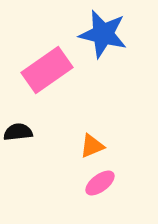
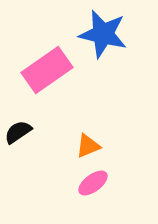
black semicircle: rotated 28 degrees counterclockwise
orange triangle: moved 4 px left
pink ellipse: moved 7 px left
